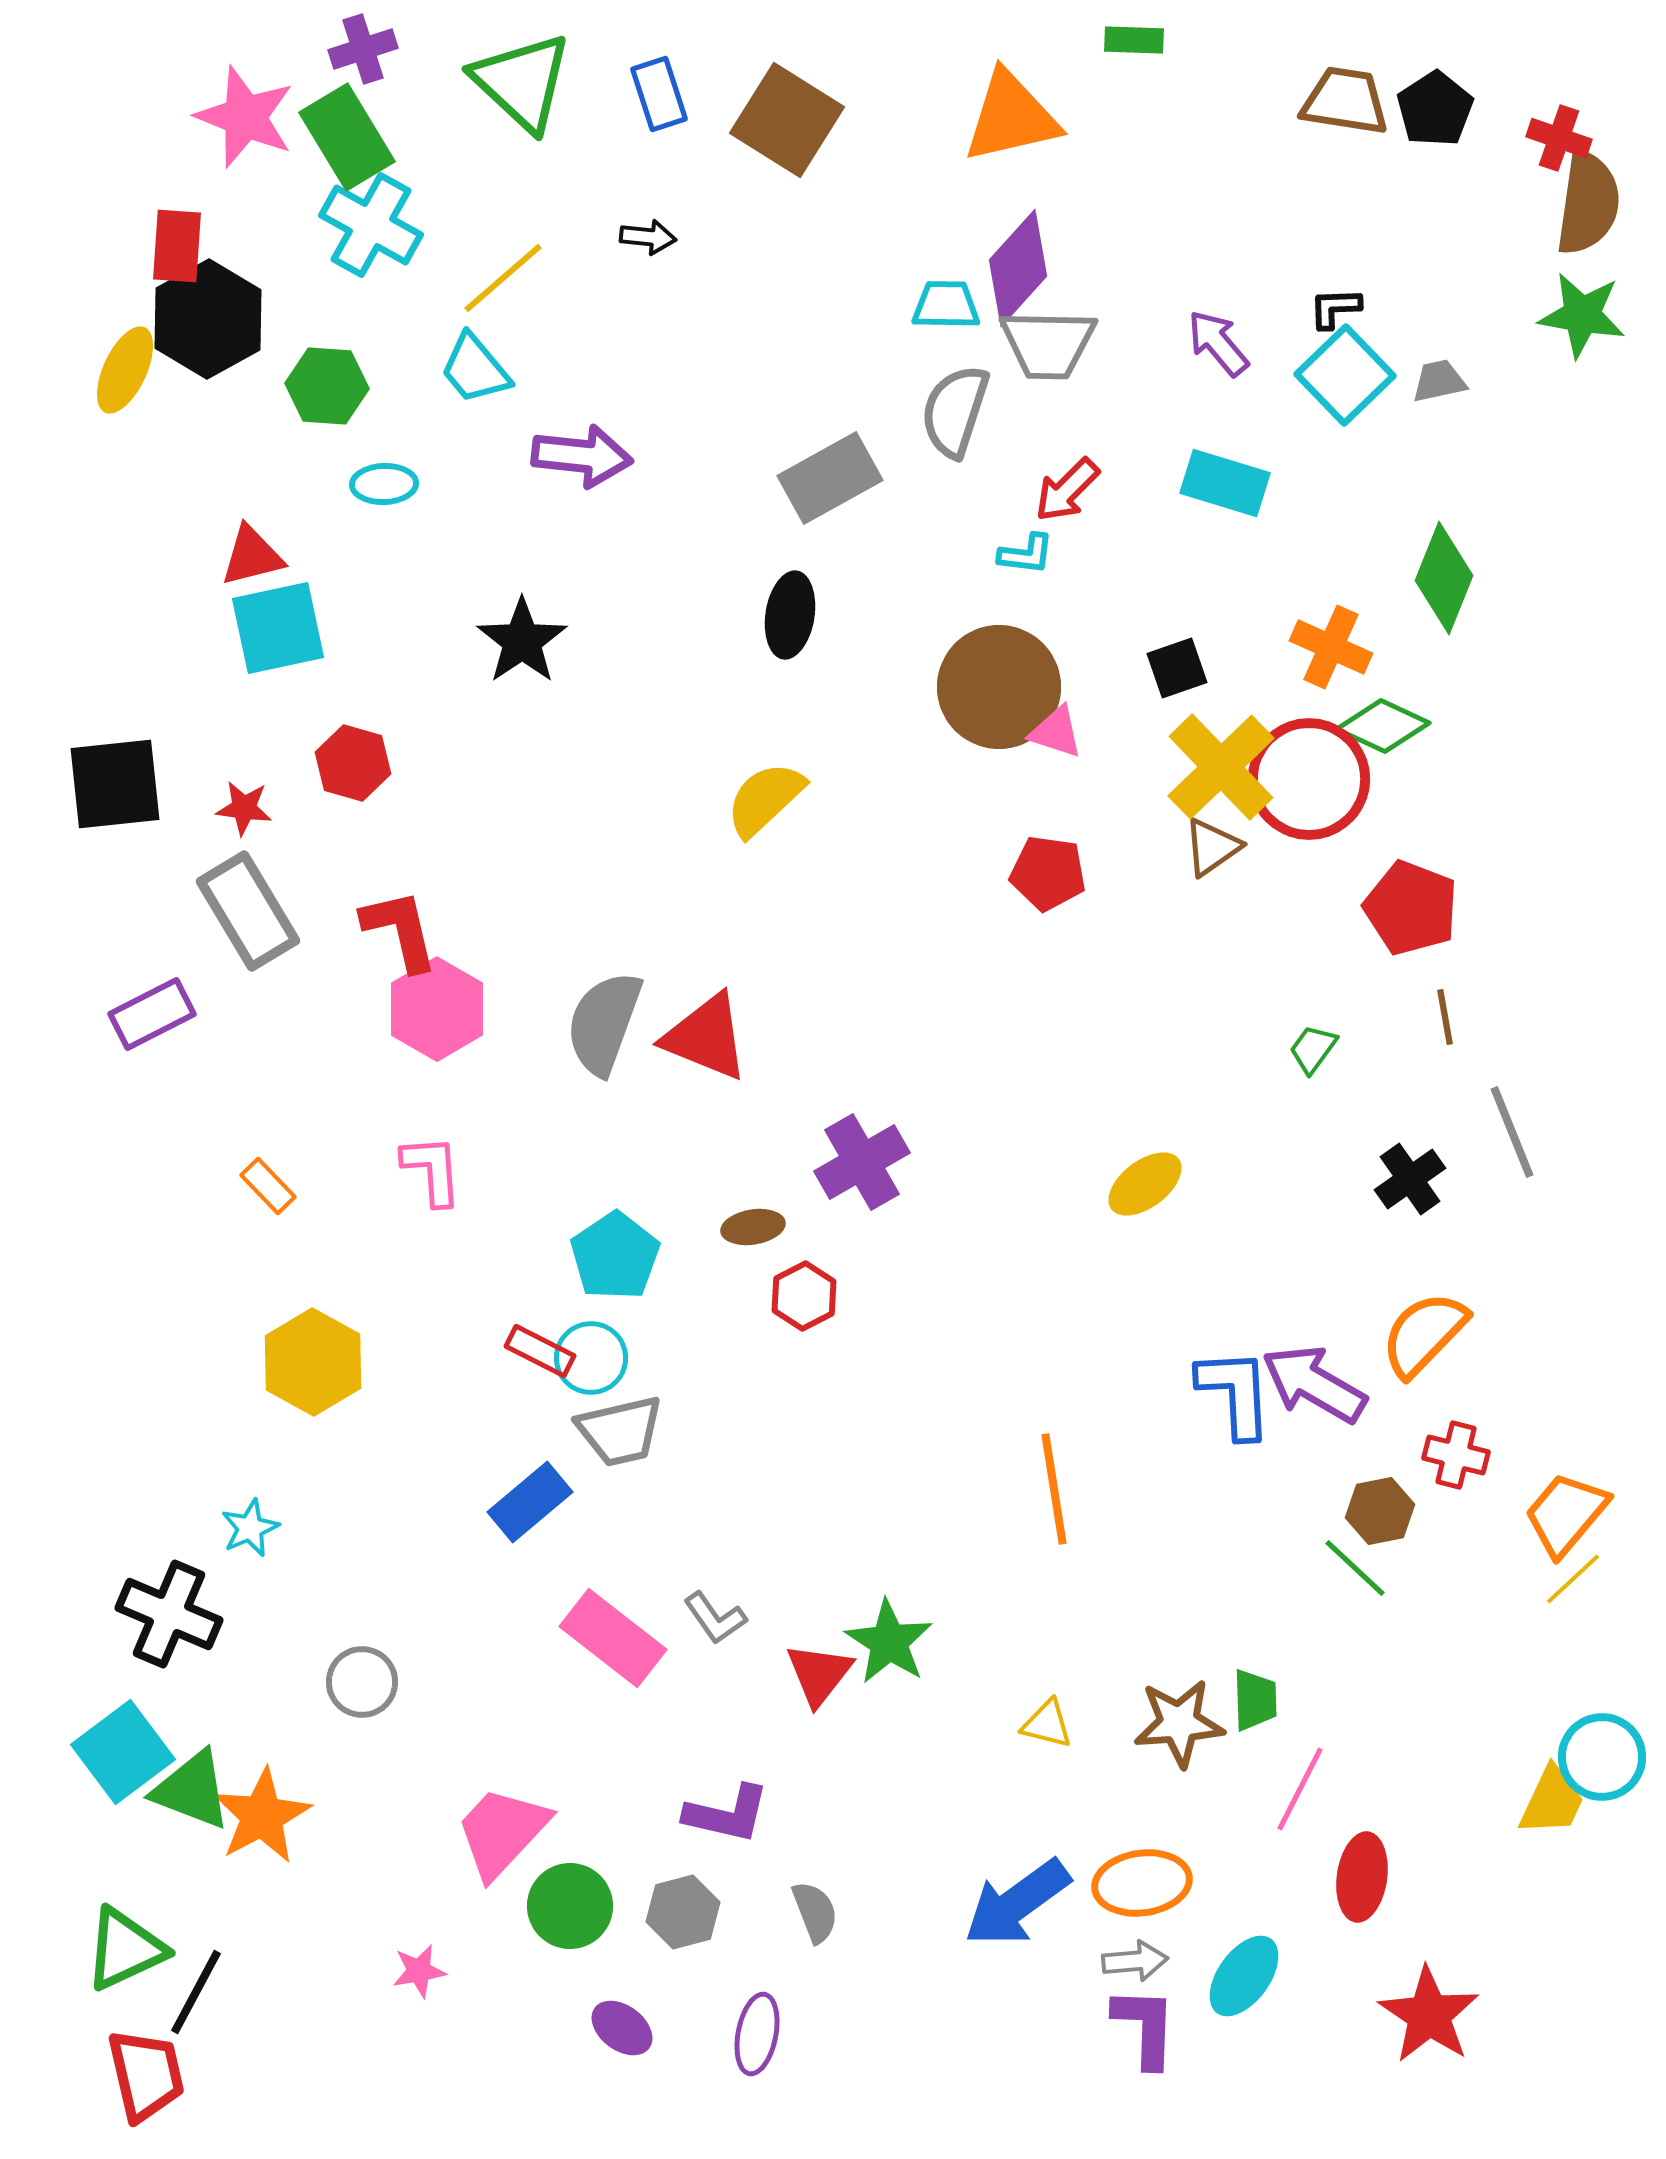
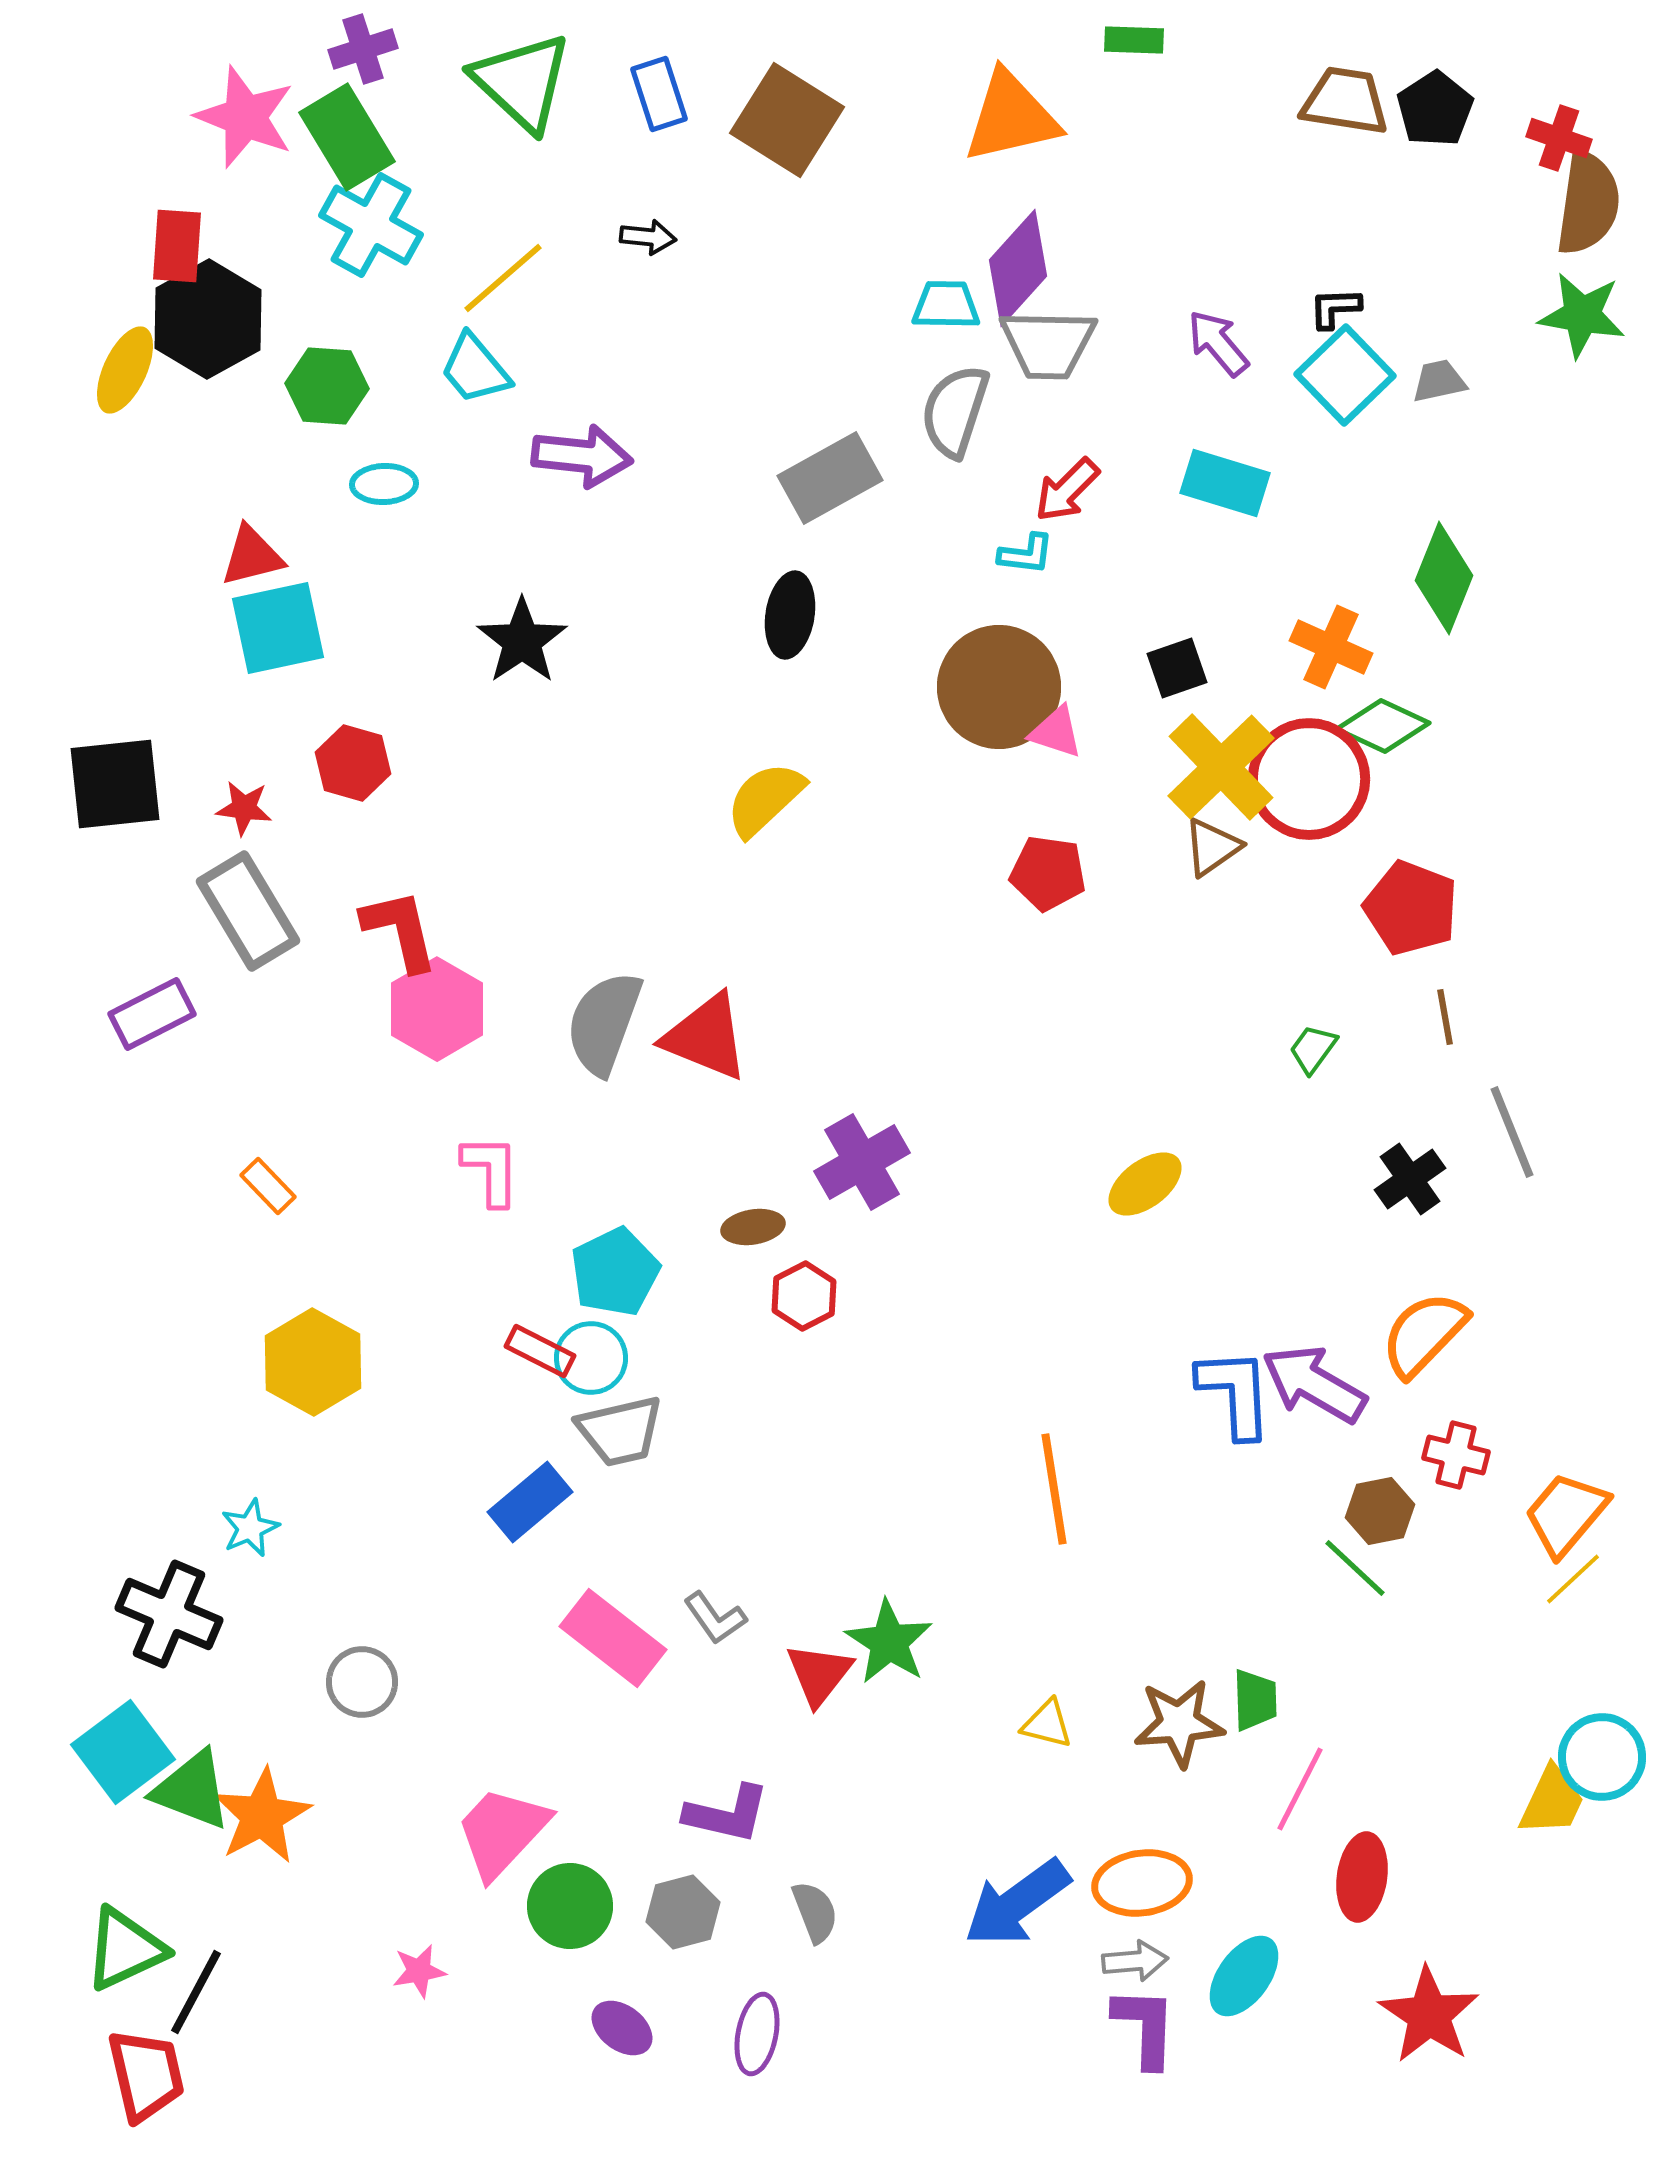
pink L-shape at (432, 1170): moved 59 px right; rotated 4 degrees clockwise
cyan pentagon at (615, 1256): moved 16 px down; rotated 8 degrees clockwise
